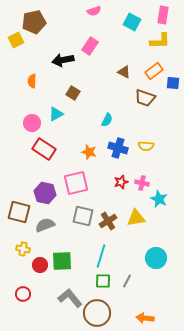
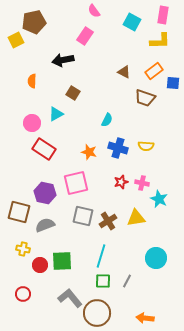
pink semicircle at (94, 11): rotated 72 degrees clockwise
pink rectangle at (90, 46): moved 5 px left, 10 px up
